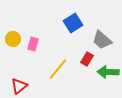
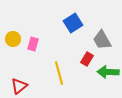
gray trapezoid: rotated 20 degrees clockwise
yellow line: moved 1 px right, 4 px down; rotated 55 degrees counterclockwise
